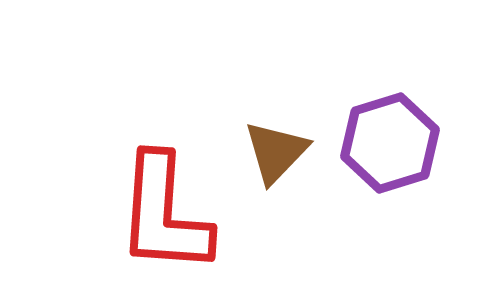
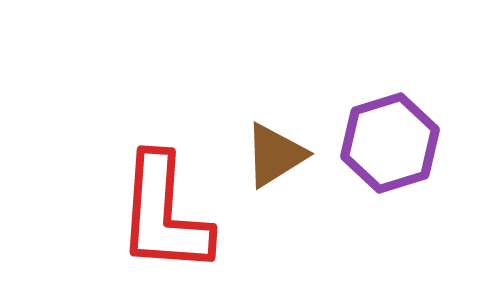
brown triangle: moved 1 px left, 3 px down; rotated 14 degrees clockwise
